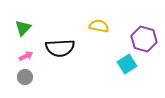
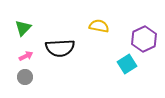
purple hexagon: rotated 20 degrees clockwise
